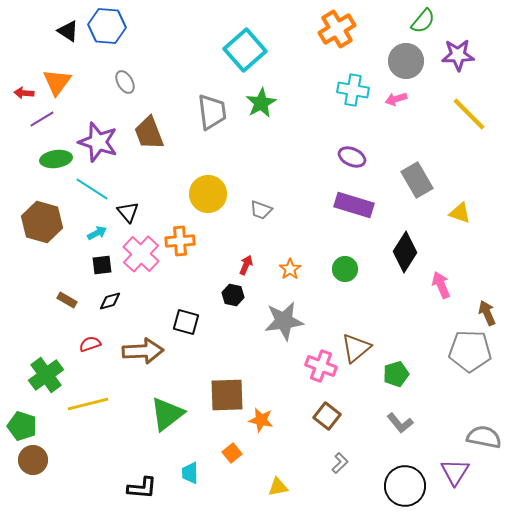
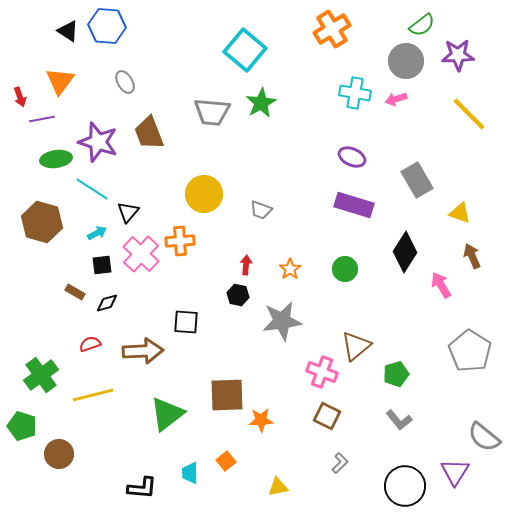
green semicircle at (423, 21): moved 1 px left, 4 px down; rotated 12 degrees clockwise
orange cross at (337, 29): moved 5 px left
cyan square at (245, 50): rotated 9 degrees counterclockwise
orange triangle at (57, 82): moved 3 px right, 1 px up
cyan cross at (353, 90): moved 2 px right, 3 px down
red arrow at (24, 93): moved 4 px left, 4 px down; rotated 114 degrees counterclockwise
gray trapezoid at (212, 112): rotated 102 degrees clockwise
purple line at (42, 119): rotated 20 degrees clockwise
yellow circle at (208, 194): moved 4 px left
black triangle at (128, 212): rotated 20 degrees clockwise
red arrow at (246, 265): rotated 18 degrees counterclockwise
pink arrow at (441, 285): rotated 8 degrees counterclockwise
black hexagon at (233, 295): moved 5 px right
brown rectangle at (67, 300): moved 8 px right, 8 px up
black diamond at (110, 301): moved 3 px left, 2 px down
brown arrow at (487, 313): moved 15 px left, 57 px up
gray star at (284, 321): moved 2 px left
black square at (186, 322): rotated 12 degrees counterclockwise
brown triangle at (356, 348): moved 2 px up
gray pentagon at (470, 351): rotated 30 degrees clockwise
pink cross at (321, 366): moved 1 px right, 6 px down
green cross at (46, 375): moved 5 px left
yellow line at (88, 404): moved 5 px right, 9 px up
brown square at (327, 416): rotated 12 degrees counterclockwise
orange star at (261, 420): rotated 15 degrees counterclockwise
gray L-shape at (400, 423): moved 1 px left, 3 px up
gray semicircle at (484, 437): rotated 152 degrees counterclockwise
orange square at (232, 453): moved 6 px left, 8 px down
brown circle at (33, 460): moved 26 px right, 6 px up
